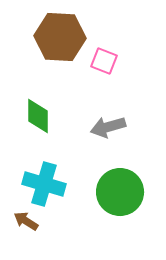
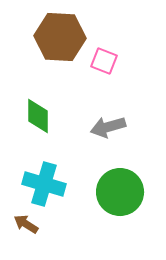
brown arrow: moved 3 px down
